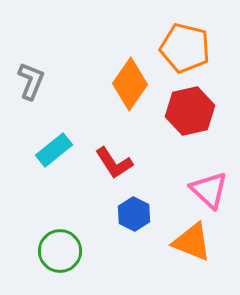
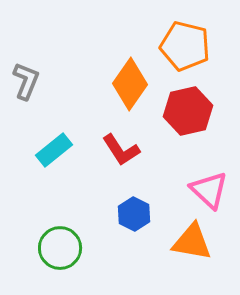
orange pentagon: moved 2 px up
gray L-shape: moved 5 px left
red hexagon: moved 2 px left
red L-shape: moved 7 px right, 13 px up
orange triangle: rotated 12 degrees counterclockwise
green circle: moved 3 px up
